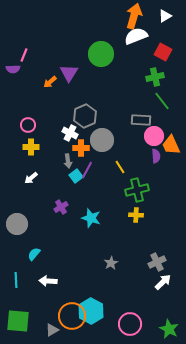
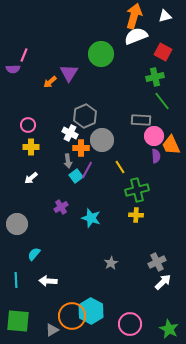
white triangle at (165, 16): rotated 16 degrees clockwise
